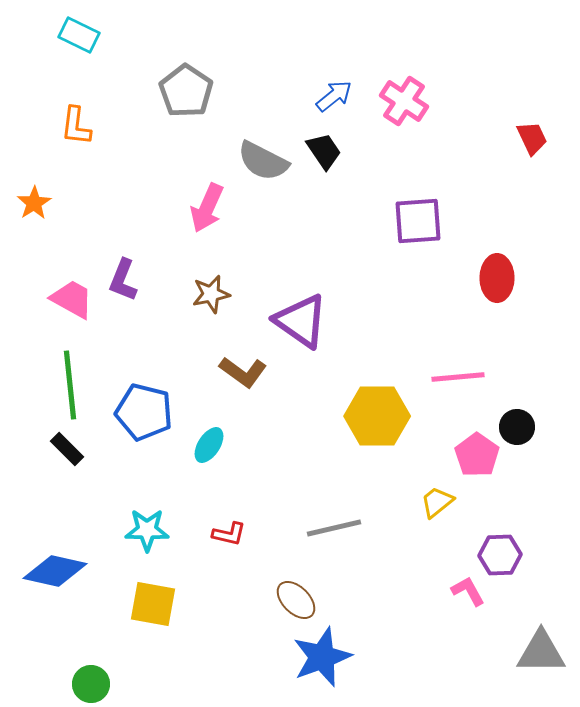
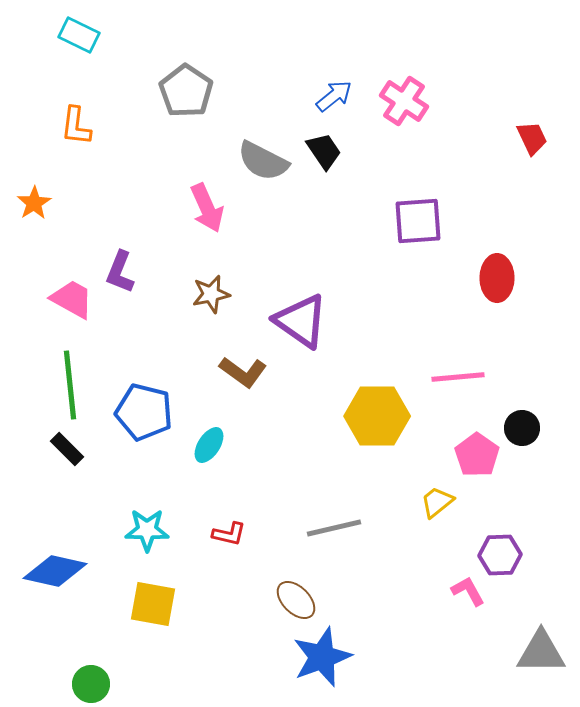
pink arrow: rotated 48 degrees counterclockwise
purple L-shape: moved 3 px left, 8 px up
black circle: moved 5 px right, 1 px down
